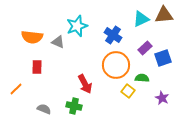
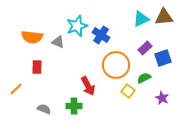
brown triangle: moved 2 px down
blue cross: moved 12 px left
green semicircle: moved 2 px right; rotated 32 degrees counterclockwise
red arrow: moved 3 px right, 2 px down
green cross: rotated 14 degrees counterclockwise
